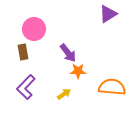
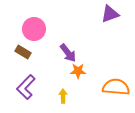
purple triangle: moved 2 px right; rotated 12 degrees clockwise
brown rectangle: rotated 49 degrees counterclockwise
orange semicircle: moved 4 px right
yellow arrow: moved 1 px left, 2 px down; rotated 56 degrees counterclockwise
